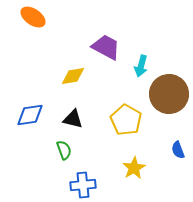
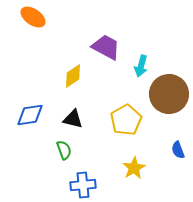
yellow diamond: rotated 25 degrees counterclockwise
yellow pentagon: rotated 12 degrees clockwise
